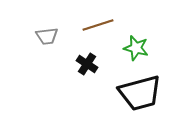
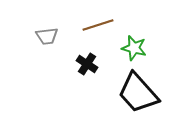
green star: moved 2 px left
black trapezoid: moved 2 px left; rotated 63 degrees clockwise
